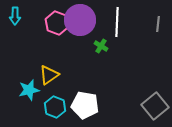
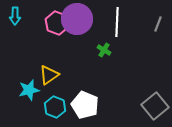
purple circle: moved 3 px left, 1 px up
gray line: rotated 14 degrees clockwise
green cross: moved 3 px right, 4 px down
white pentagon: rotated 12 degrees clockwise
